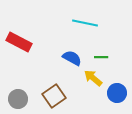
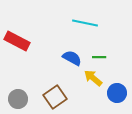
red rectangle: moved 2 px left, 1 px up
green line: moved 2 px left
brown square: moved 1 px right, 1 px down
